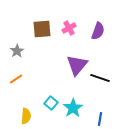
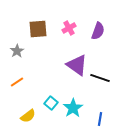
brown square: moved 4 px left
purple triangle: rotated 35 degrees counterclockwise
orange line: moved 1 px right, 3 px down
yellow semicircle: moved 2 px right; rotated 49 degrees clockwise
